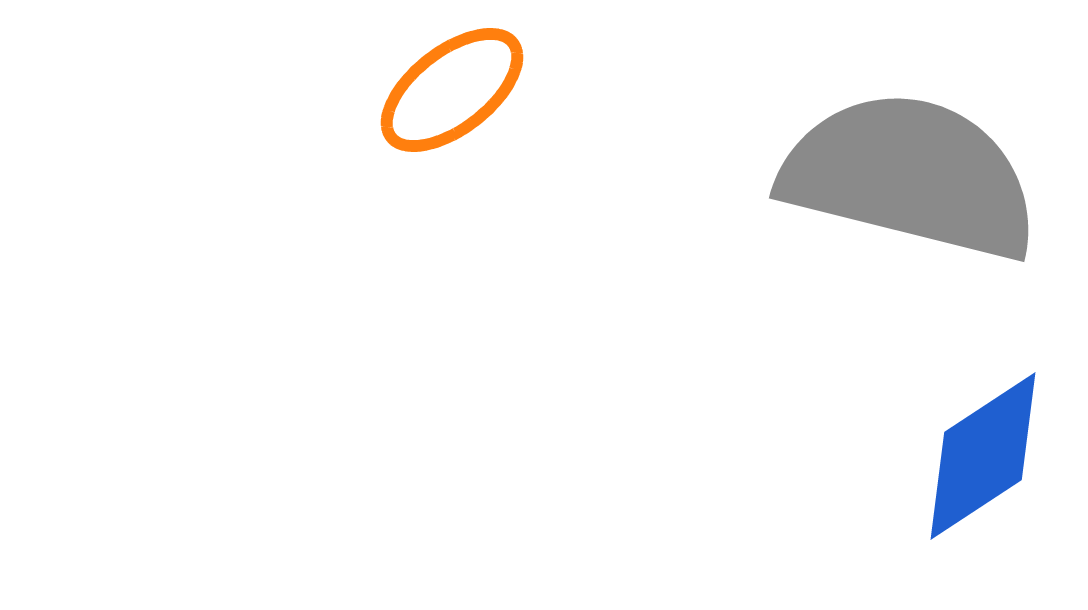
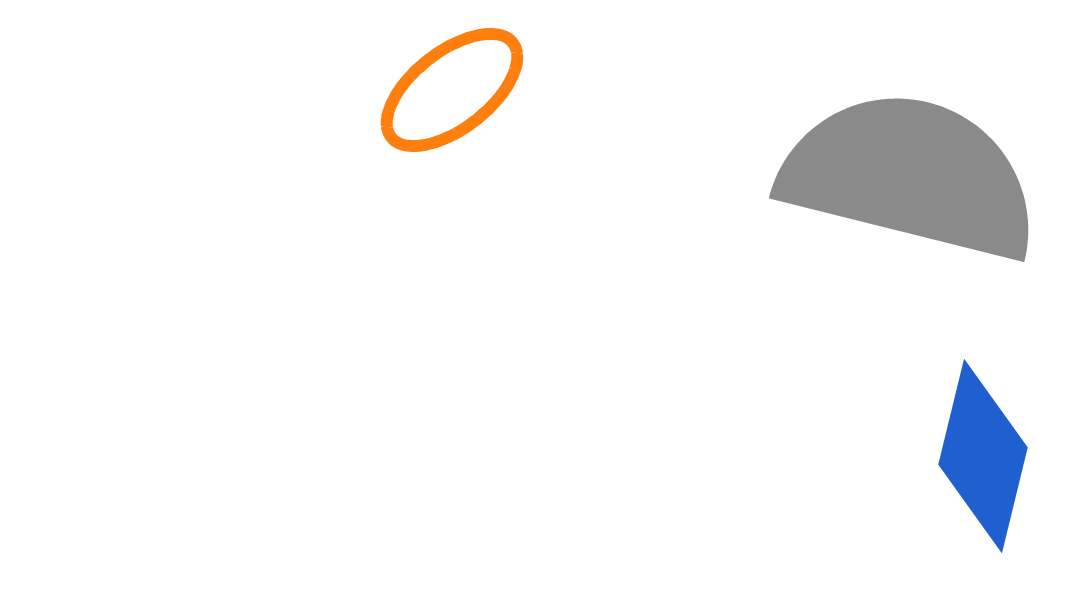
blue diamond: rotated 43 degrees counterclockwise
